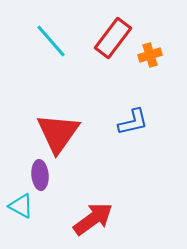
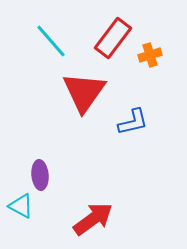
red triangle: moved 26 px right, 41 px up
